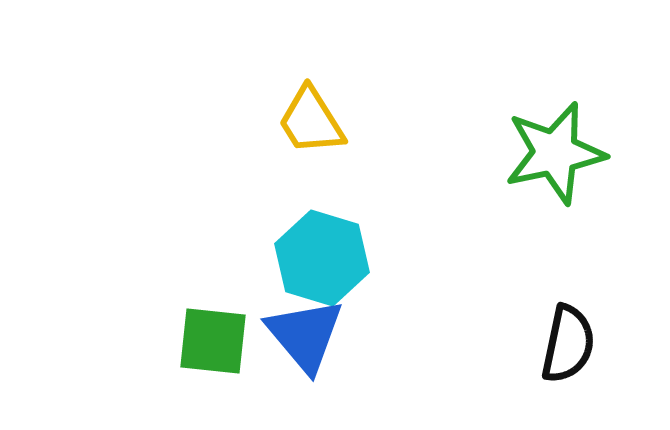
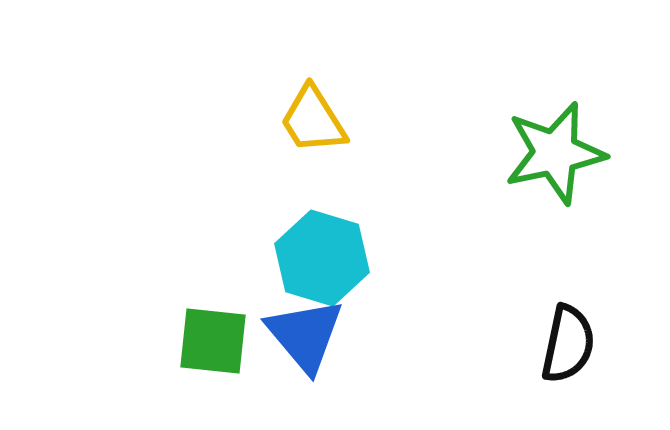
yellow trapezoid: moved 2 px right, 1 px up
